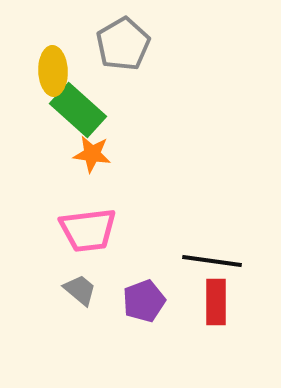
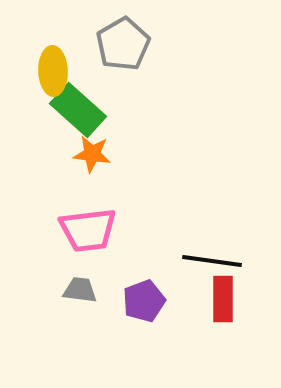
gray trapezoid: rotated 33 degrees counterclockwise
red rectangle: moved 7 px right, 3 px up
